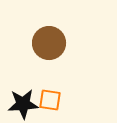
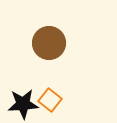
orange square: rotated 30 degrees clockwise
